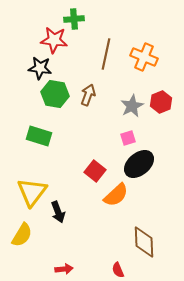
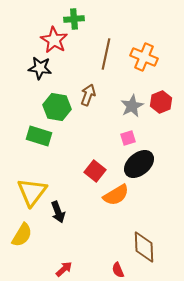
red star: rotated 24 degrees clockwise
green hexagon: moved 2 px right, 13 px down
orange semicircle: rotated 12 degrees clockwise
brown diamond: moved 5 px down
red arrow: rotated 36 degrees counterclockwise
